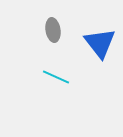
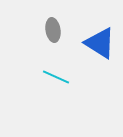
blue triangle: rotated 20 degrees counterclockwise
